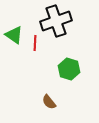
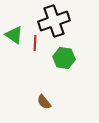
black cross: moved 2 px left
green hexagon: moved 5 px left, 11 px up; rotated 10 degrees counterclockwise
brown semicircle: moved 5 px left
